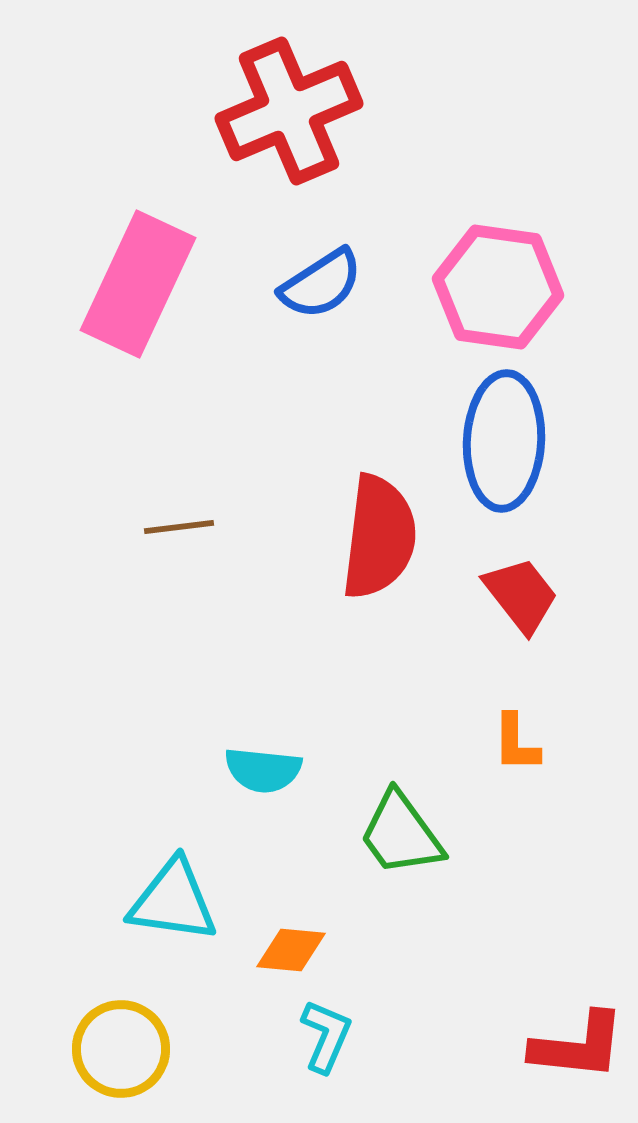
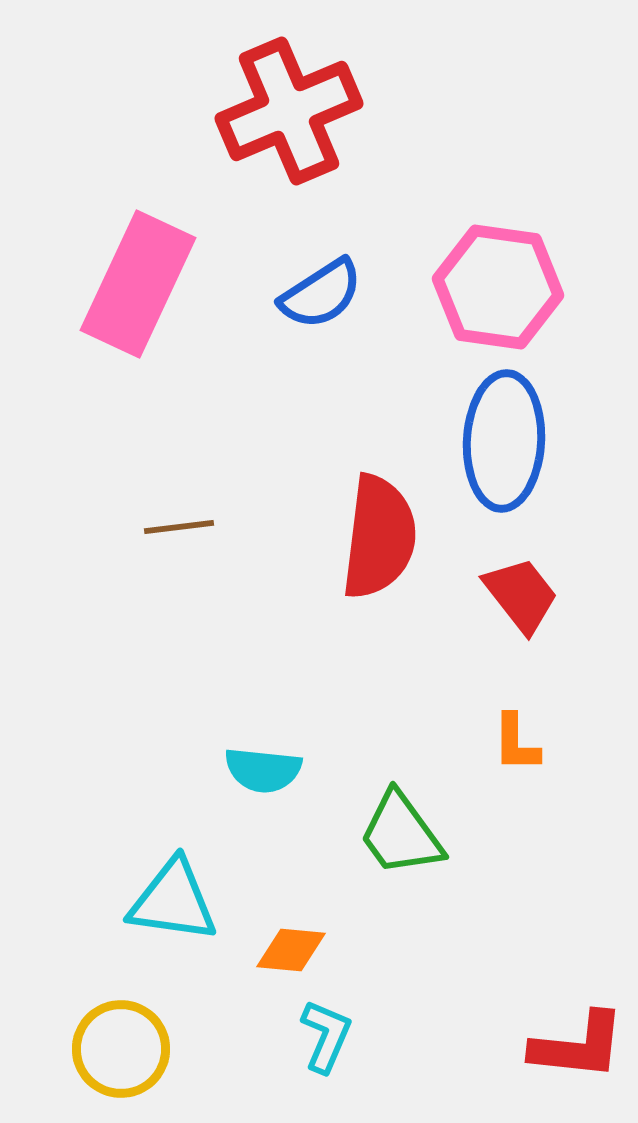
blue semicircle: moved 10 px down
